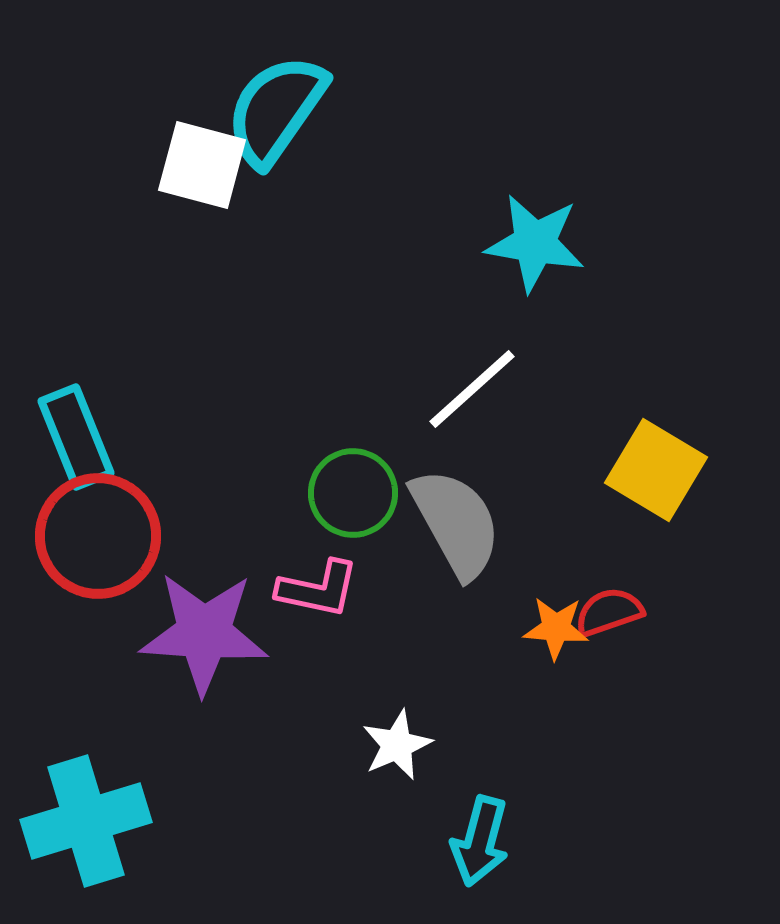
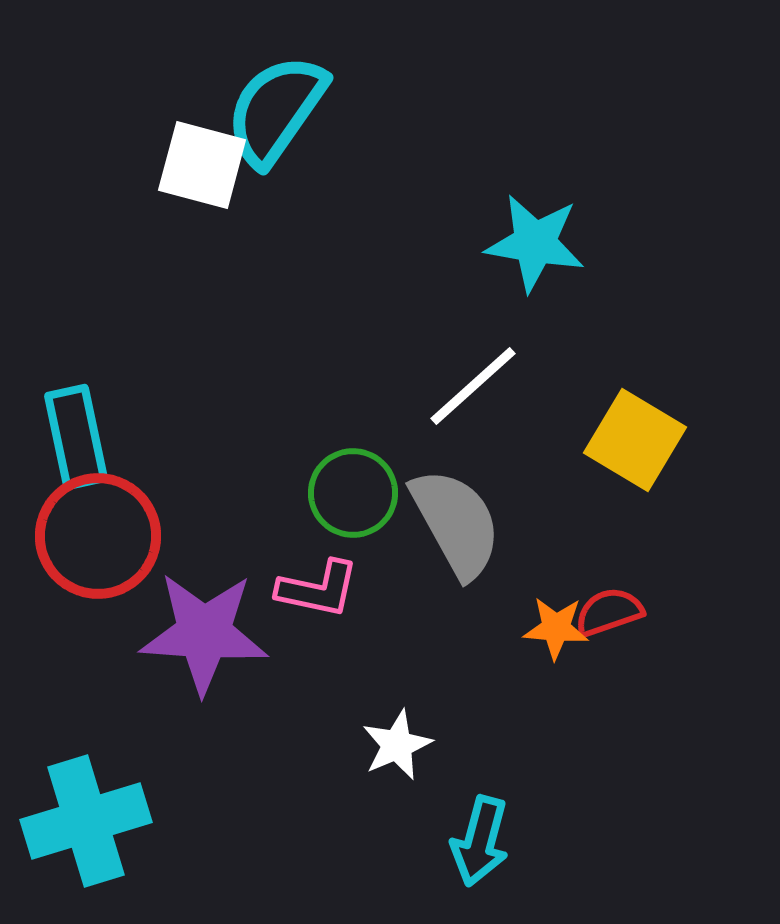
white line: moved 1 px right, 3 px up
cyan rectangle: rotated 10 degrees clockwise
yellow square: moved 21 px left, 30 px up
